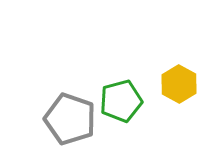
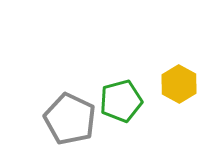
gray pentagon: rotated 6 degrees clockwise
